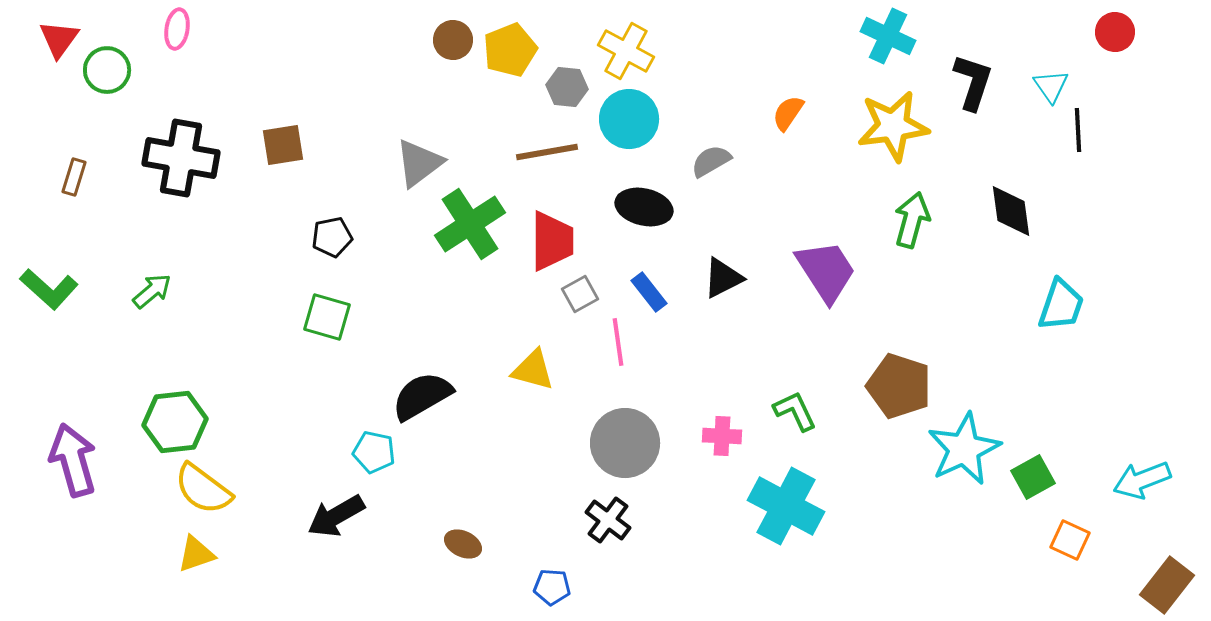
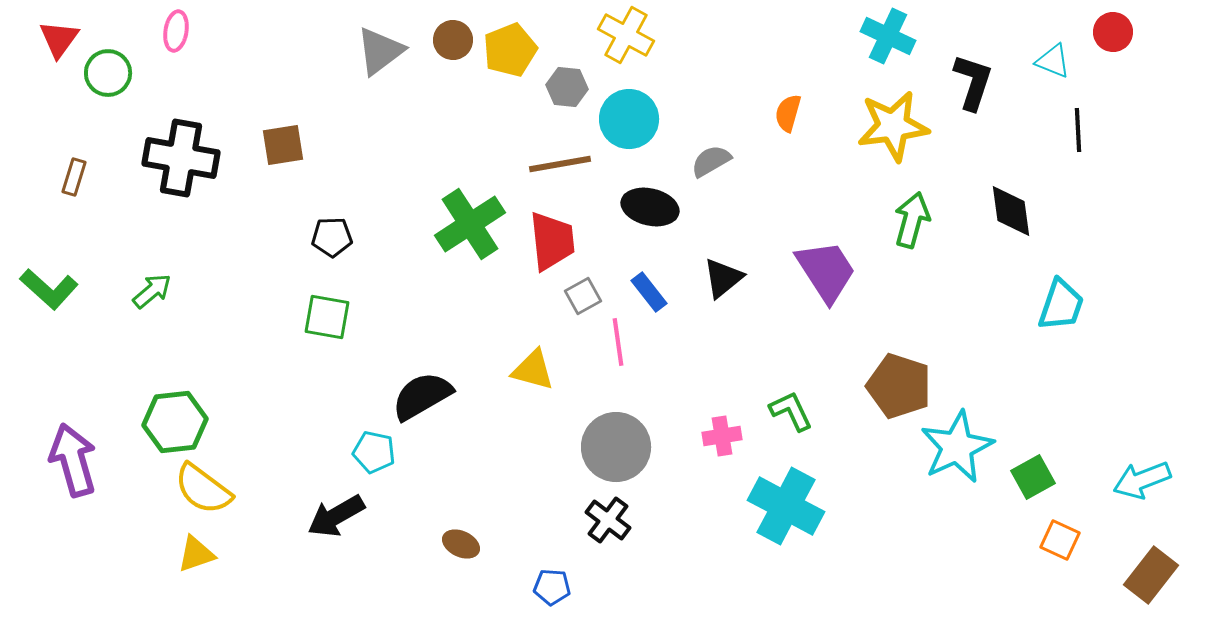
pink ellipse at (177, 29): moved 1 px left, 2 px down
red circle at (1115, 32): moved 2 px left
yellow cross at (626, 51): moved 16 px up
green circle at (107, 70): moved 1 px right, 3 px down
cyan triangle at (1051, 86): moved 2 px right, 25 px up; rotated 33 degrees counterclockwise
orange semicircle at (788, 113): rotated 18 degrees counterclockwise
brown line at (547, 152): moved 13 px right, 12 px down
gray triangle at (419, 163): moved 39 px left, 112 px up
black ellipse at (644, 207): moved 6 px right
black pentagon at (332, 237): rotated 9 degrees clockwise
red trapezoid at (552, 241): rotated 6 degrees counterclockwise
black triangle at (723, 278): rotated 12 degrees counterclockwise
gray square at (580, 294): moved 3 px right, 2 px down
green square at (327, 317): rotated 6 degrees counterclockwise
green L-shape at (795, 411): moved 4 px left
pink cross at (722, 436): rotated 12 degrees counterclockwise
gray circle at (625, 443): moved 9 px left, 4 px down
cyan star at (964, 449): moved 7 px left, 2 px up
orange square at (1070, 540): moved 10 px left
brown ellipse at (463, 544): moved 2 px left
brown rectangle at (1167, 585): moved 16 px left, 10 px up
